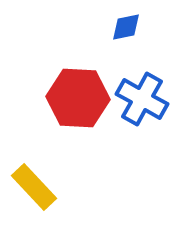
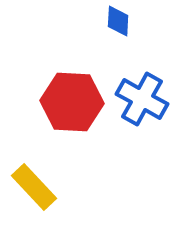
blue diamond: moved 8 px left, 6 px up; rotated 76 degrees counterclockwise
red hexagon: moved 6 px left, 4 px down
